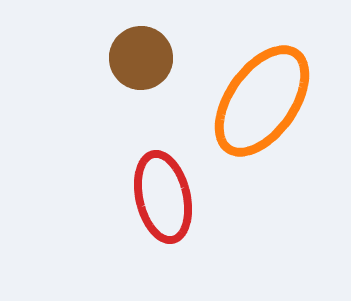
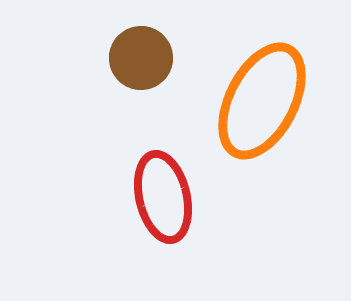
orange ellipse: rotated 8 degrees counterclockwise
